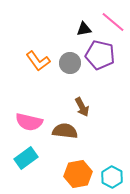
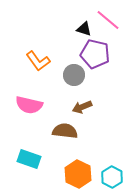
pink line: moved 5 px left, 2 px up
black triangle: rotated 28 degrees clockwise
purple pentagon: moved 5 px left, 1 px up
gray circle: moved 4 px right, 12 px down
brown arrow: rotated 96 degrees clockwise
pink semicircle: moved 17 px up
cyan rectangle: moved 3 px right, 1 px down; rotated 55 degrees clockwise
orange hexagon: rotated 24 degrees counterclockwise
